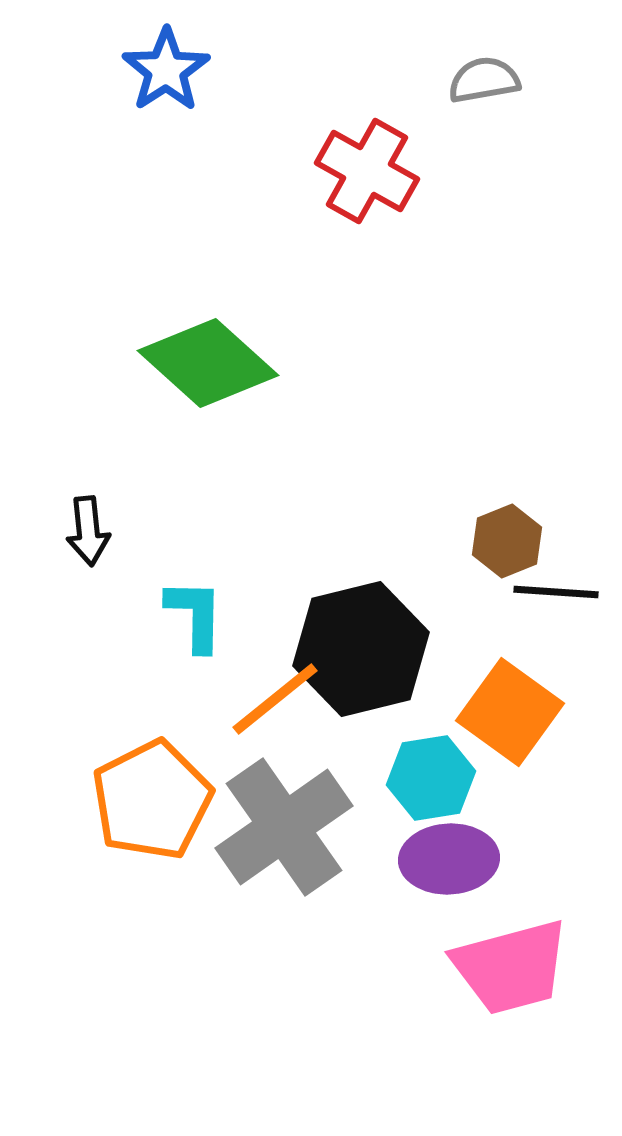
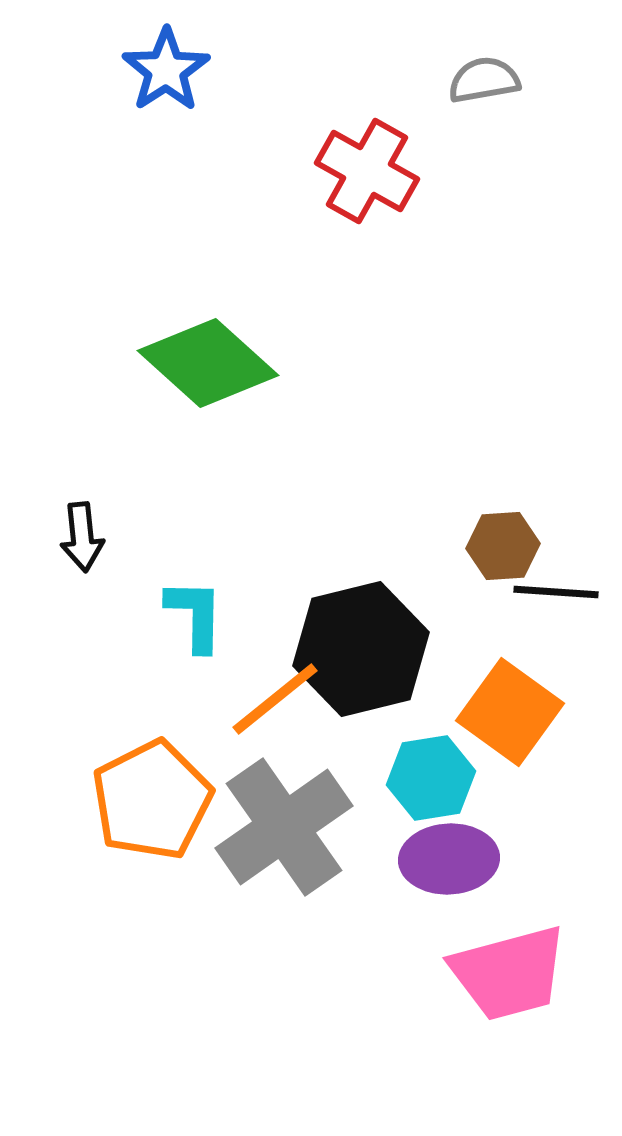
black arrow: moved 6 px left, 6 px down
brown hexagon: moved 4 px left, 5 px down; rotated 18 degrees clockwise
pink trapezoid: moved 2 px left, 6 px down
